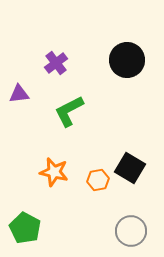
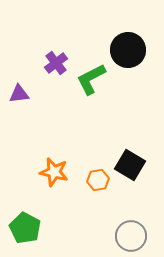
black circle: moved 1 px right, 10 px up
green L-shape: moved 22 px right, 32 px up
black square: moved 3 px up
gray circle: moved 5 px down
